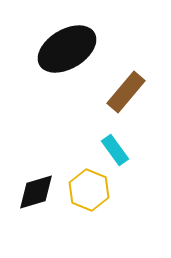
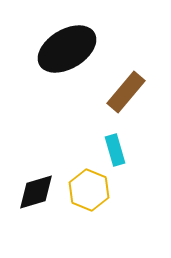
cyan rectangle: rotated 20 degrees clockwise
